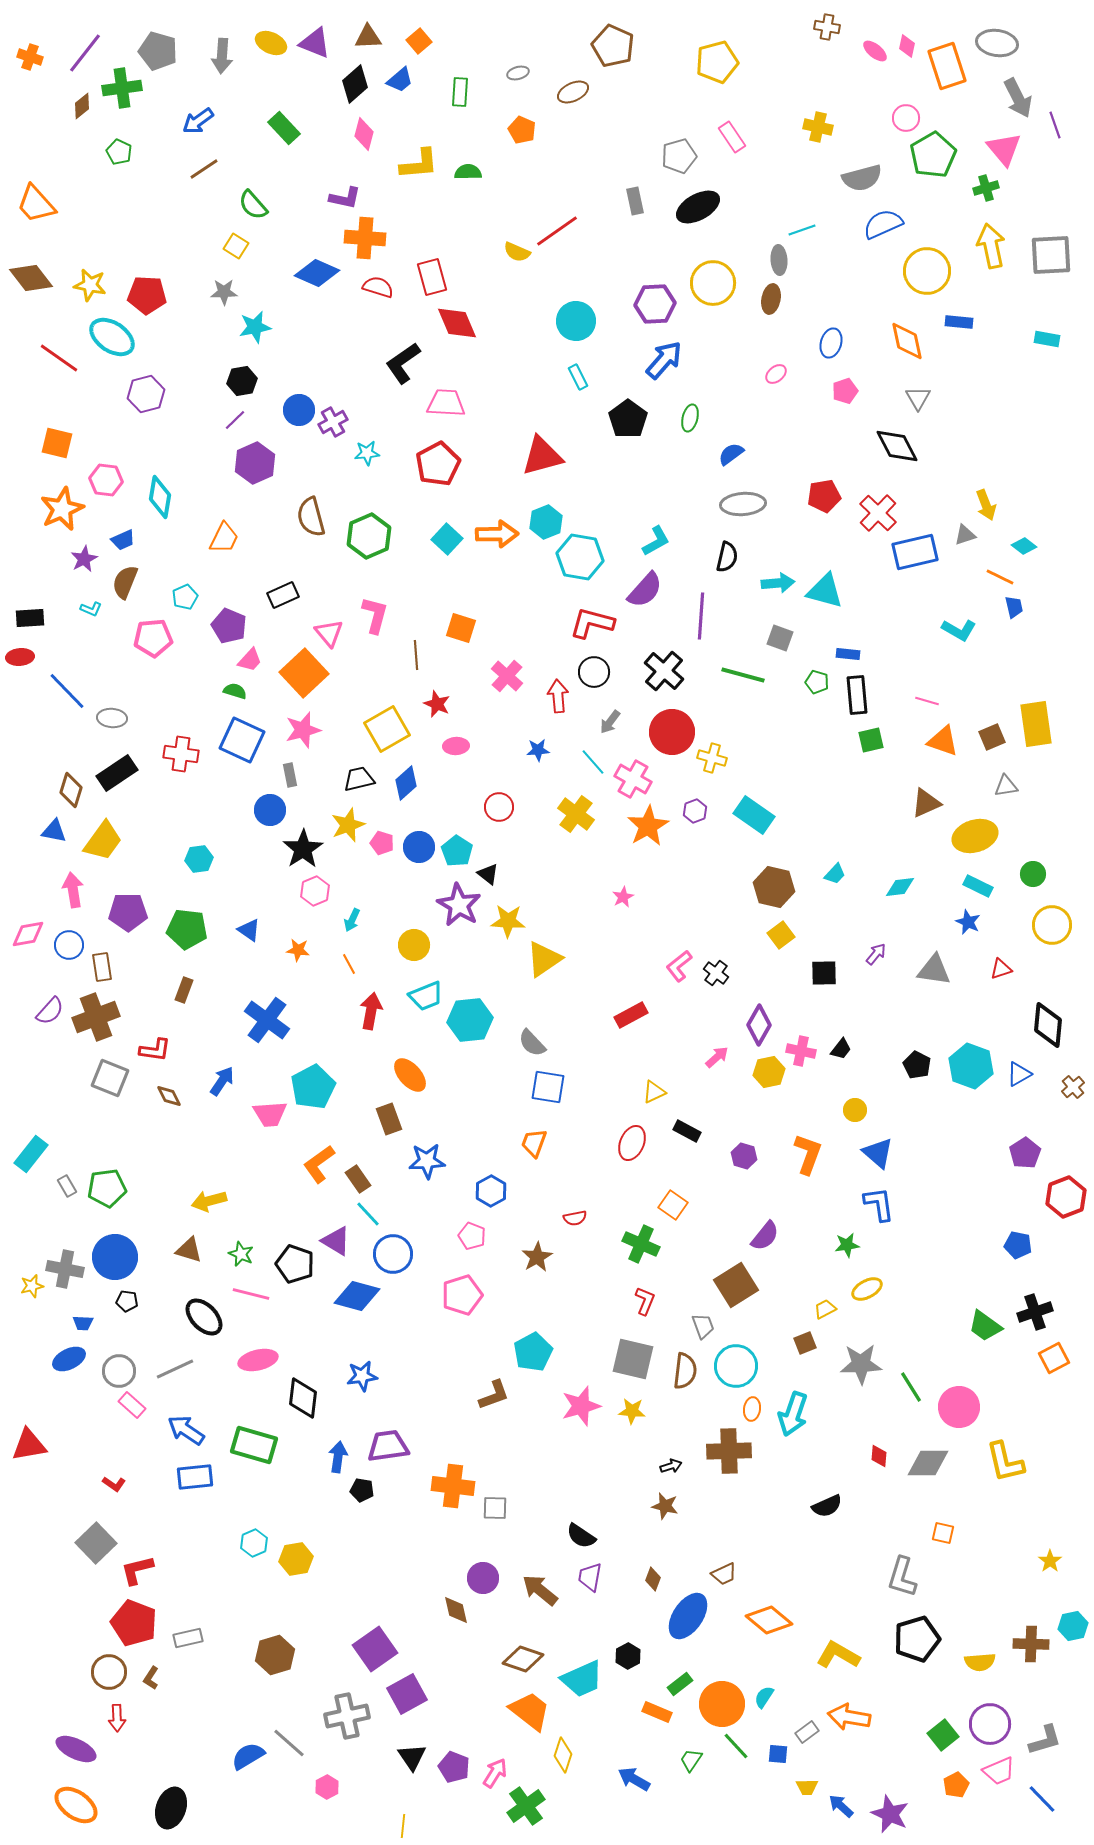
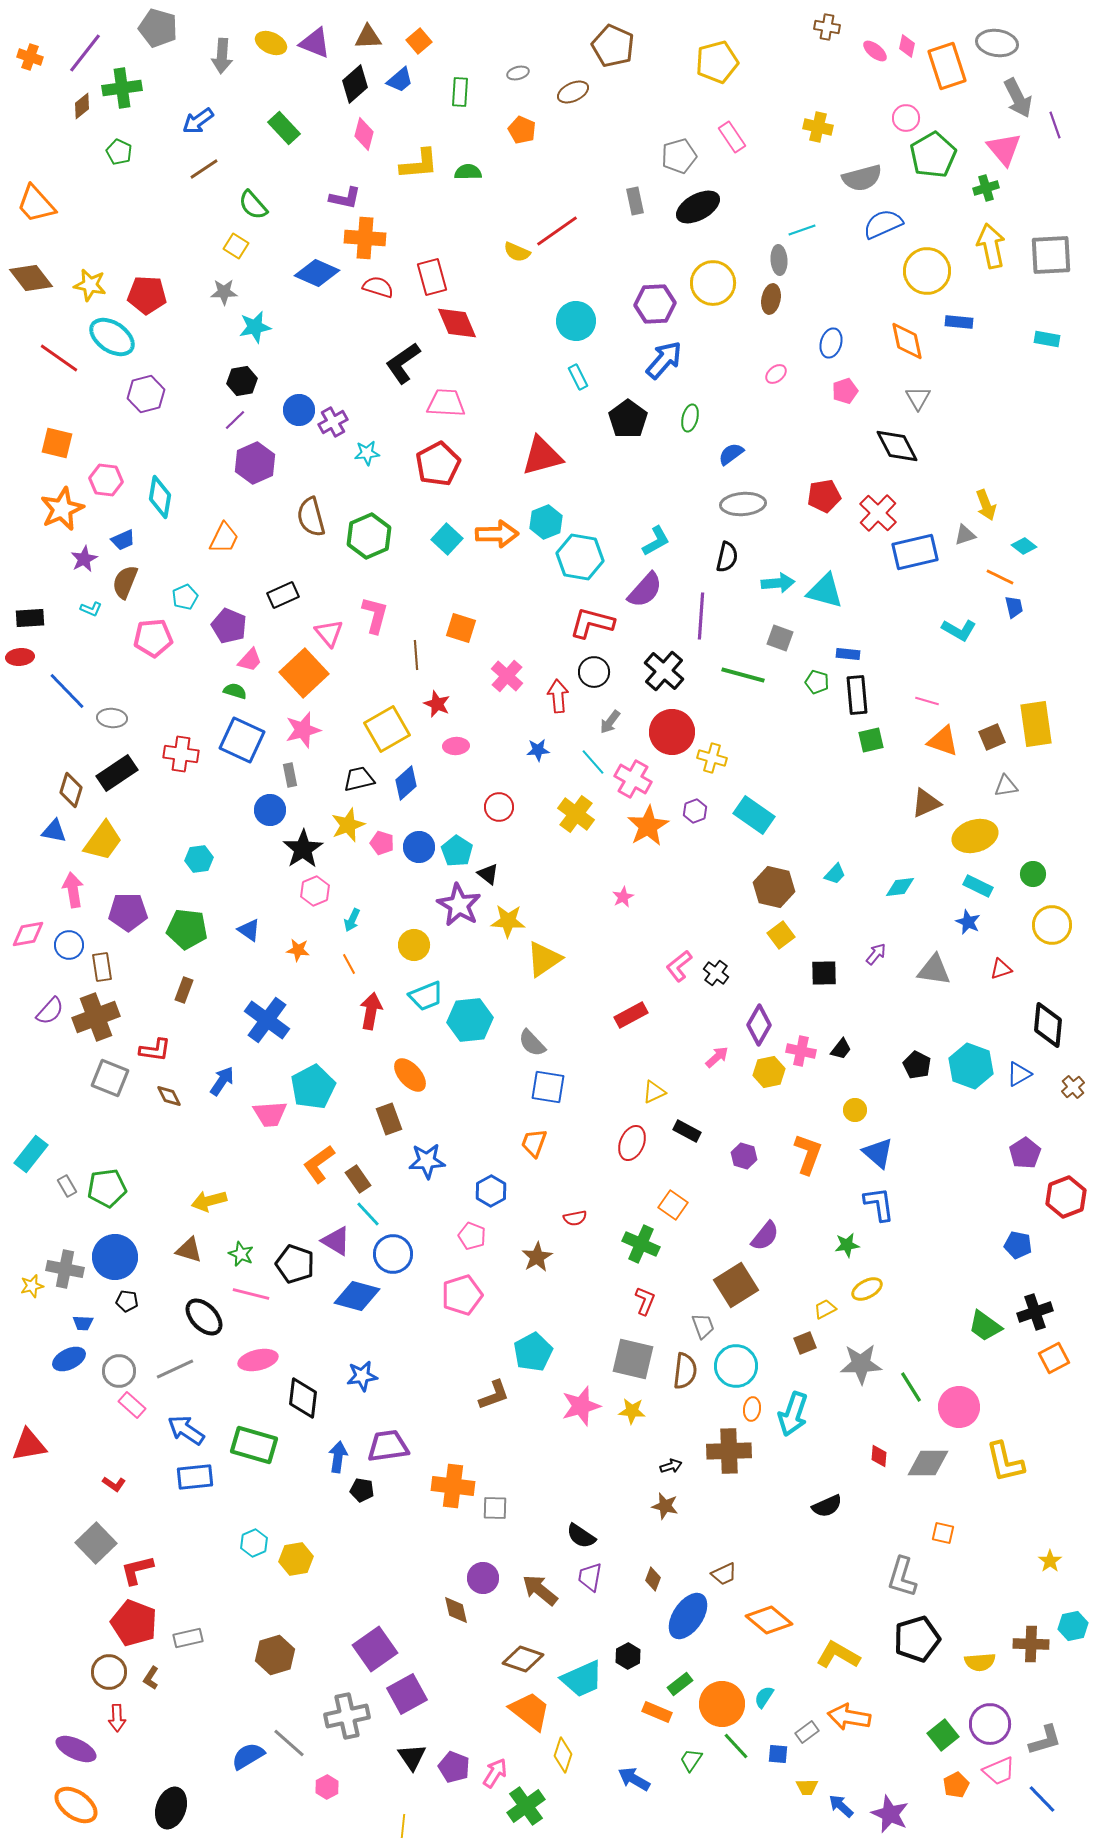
gray pentagon at (158, 51): moved 23 px up
